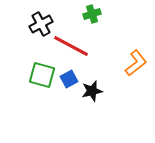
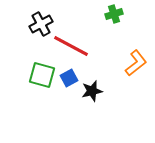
green cross: moved 22 px right
blue square: moved 1 px up
